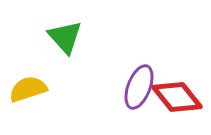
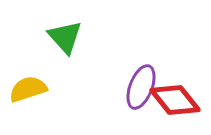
purple ellipse: moved 2 px right
red diamond: moved 2 px left, 3 px down
